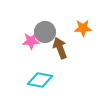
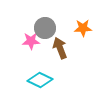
gray circle: moved 4 px up
cyan diamond: rotated 15 degrees clockwise
